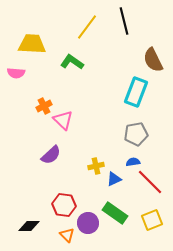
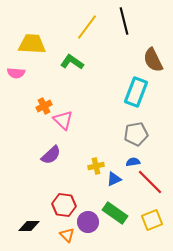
purple circle: moved 1 px up
